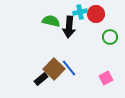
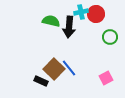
cyan cross: moved 1 px right
black rectangle: moved 2 px down; rotated 64 degrees clockwise
